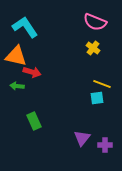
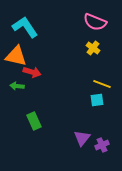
cyan square: moved 2 px down
purple cross: moved 3 px left; rotated 24 degrees counterclockwise
